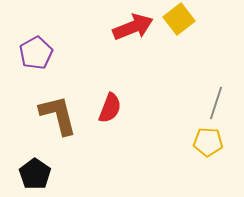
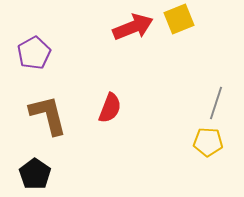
yellow square: rotated 16 degrees clockwise
purple pentagon: moved 2 px left
brown L-shape: moved 10 px left
